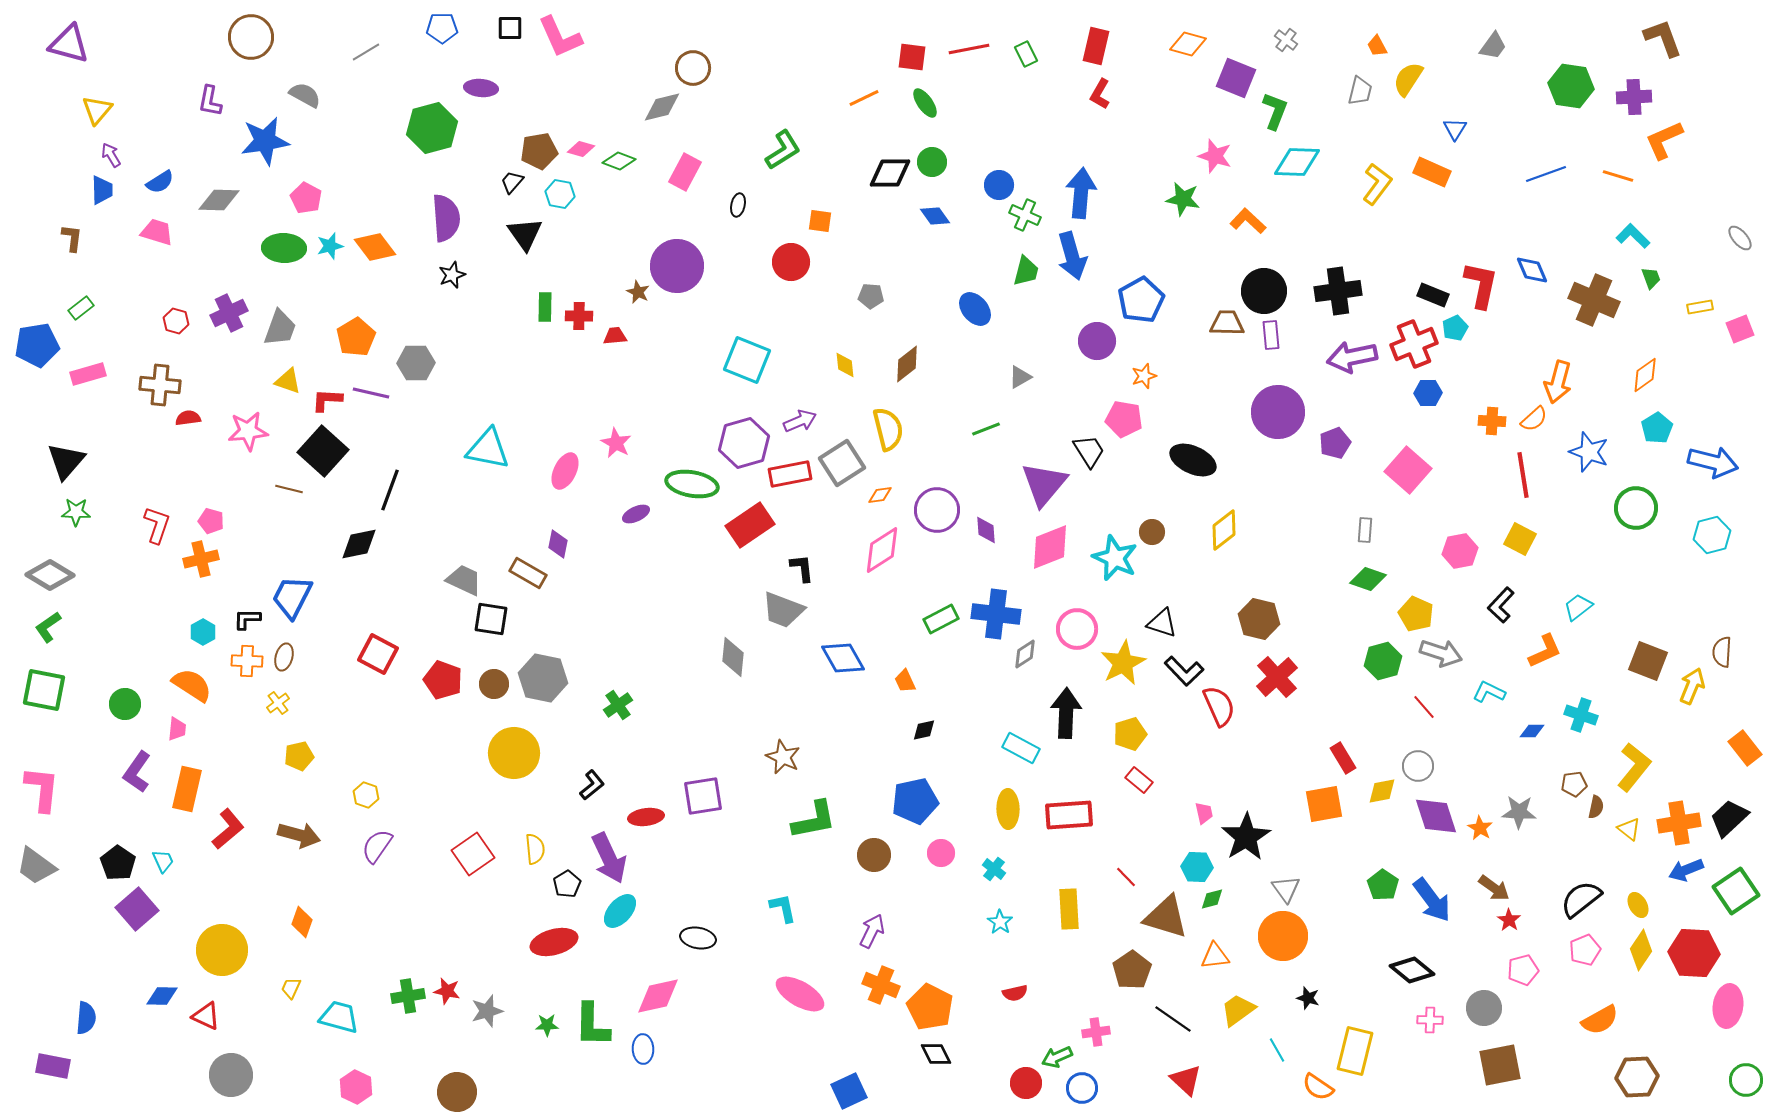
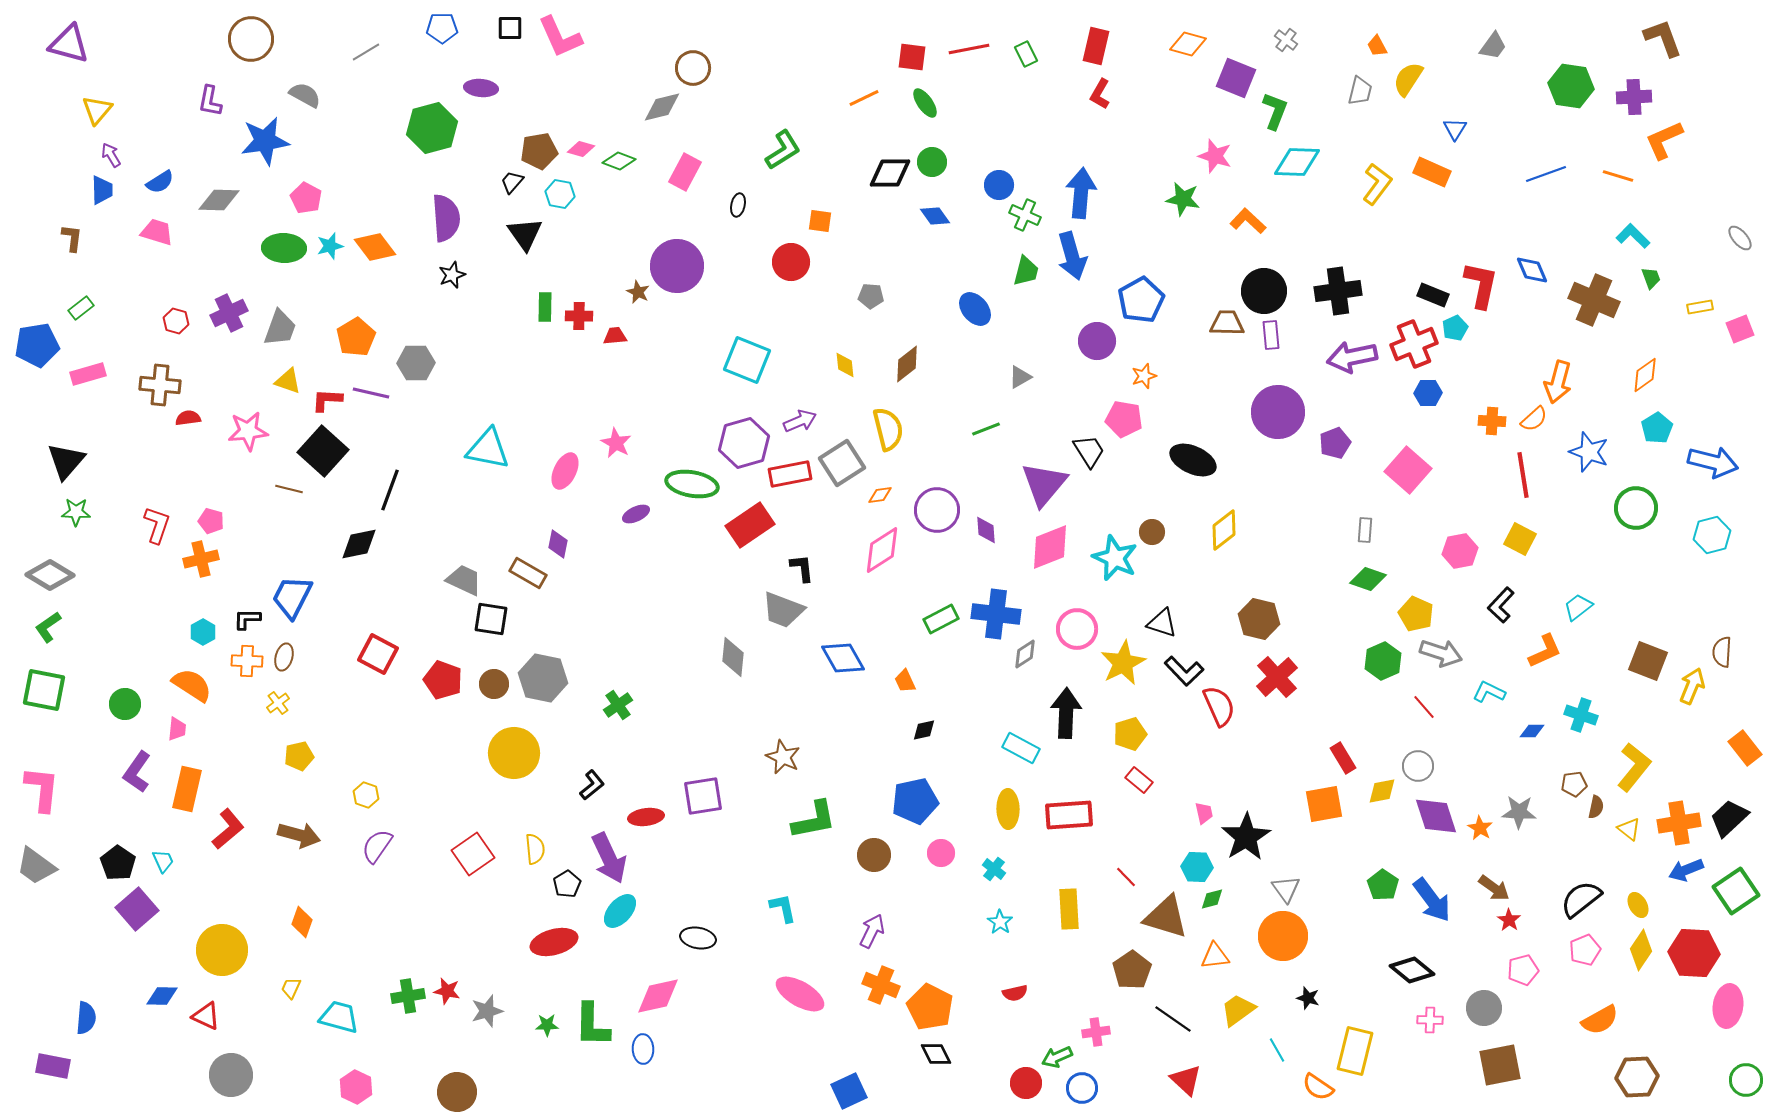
brown circle at (251, 37): moved 2 px down
green hexagon at (1383, 661): rotated 9 degrees counterclockwise
